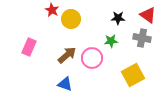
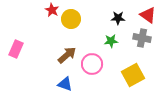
pink rectangle: moved 13 px left, 2 px down
pink circle: moved 6 px down
